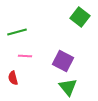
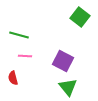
green line: moved 2 px right, 3 px down; rotated 30 degrees clockwise
